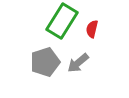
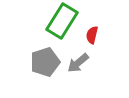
red semicircle: moved 6 px down
